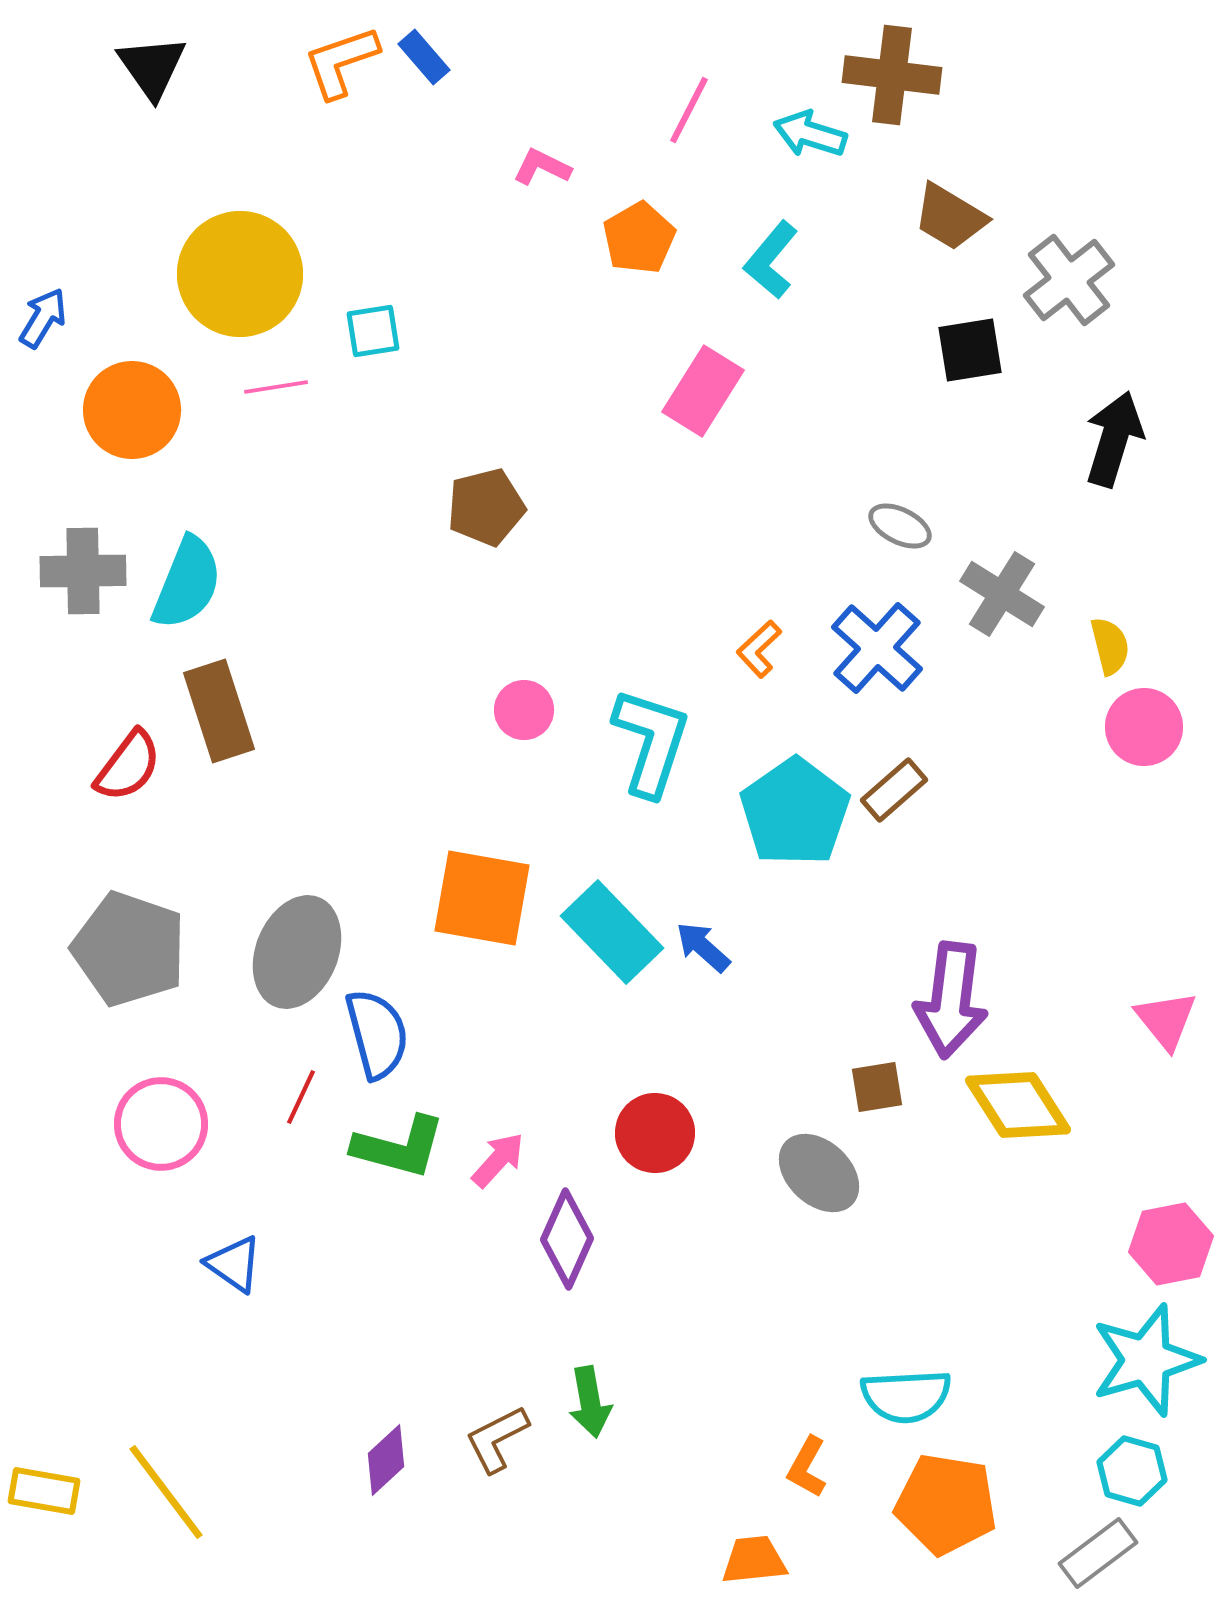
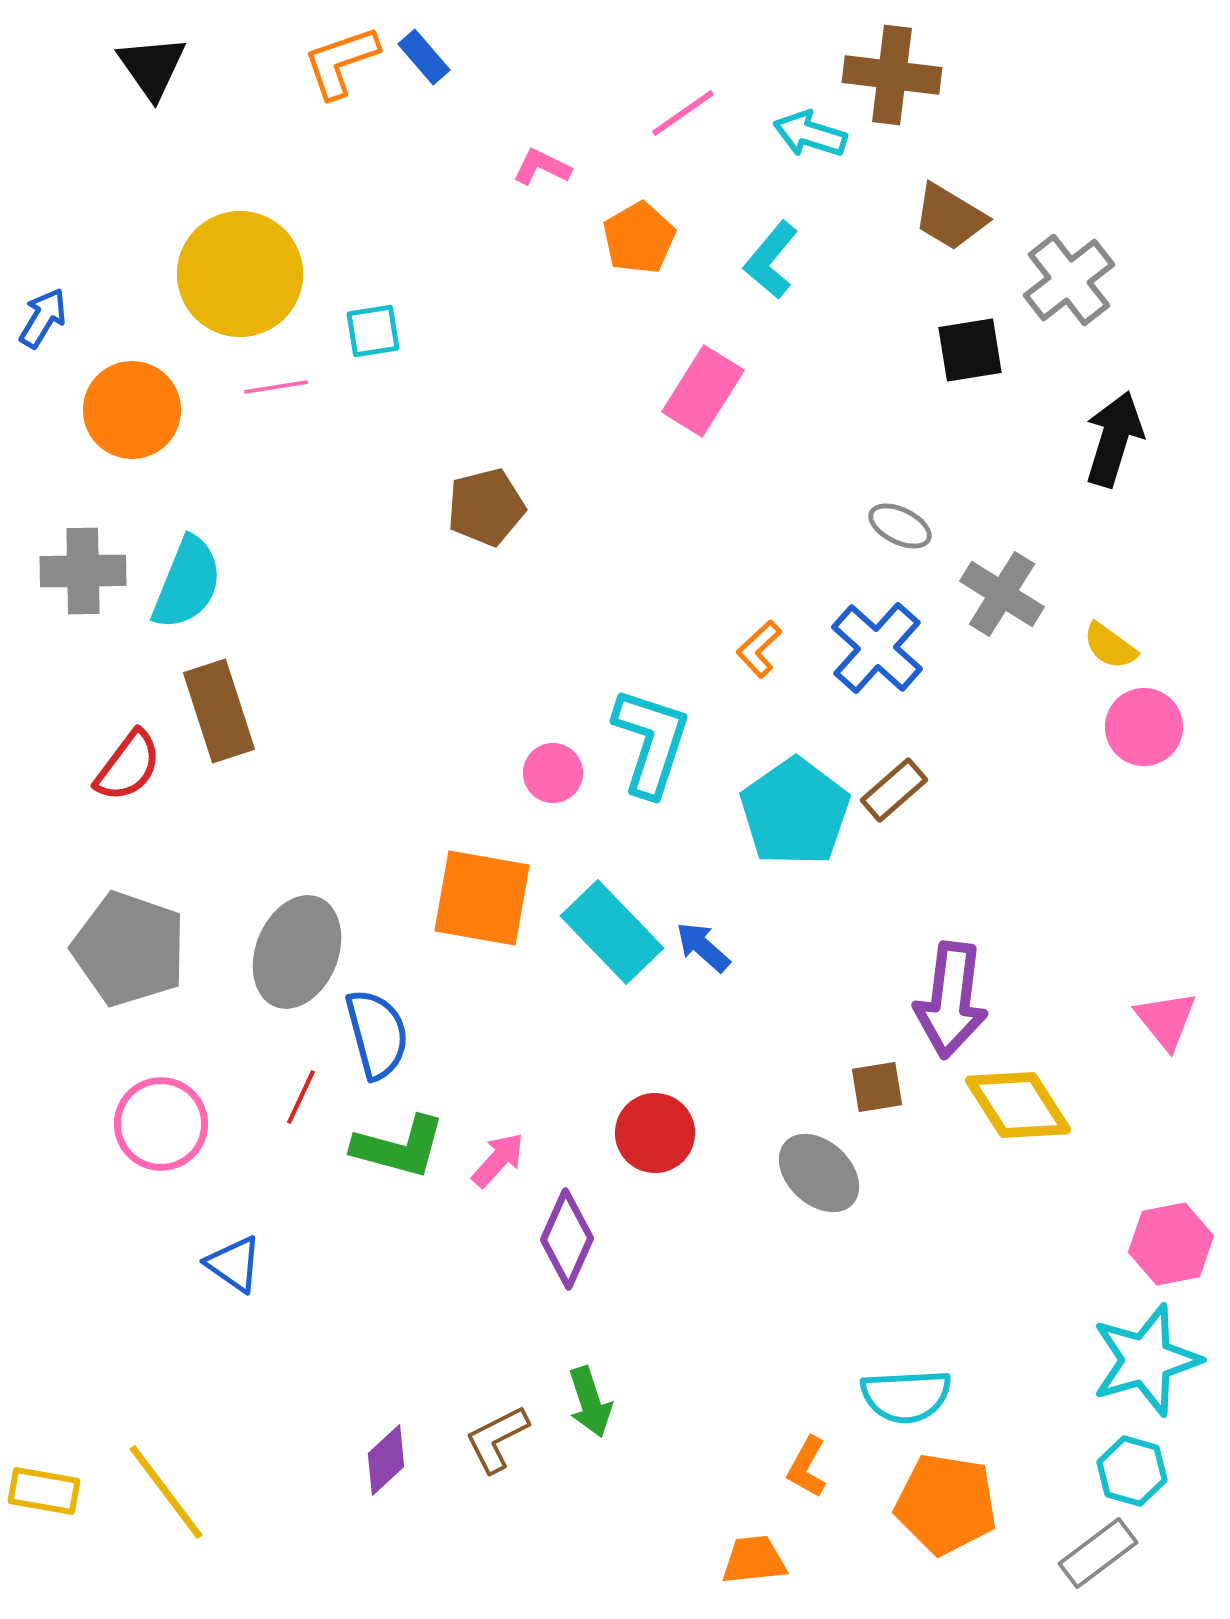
pink line at (689, 110): moved 6 px left, 3 px down; rotated 28 degrees clockwise
yellow semicircle at (1110, 646): rotated 140 degrees clockwise
pink circle at (524, 710): moved 29 px right, 63 px down
green arrow at (590, 1402): rotated 8 degrees counterclockwise
